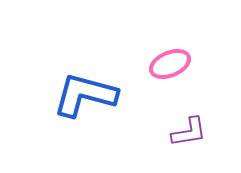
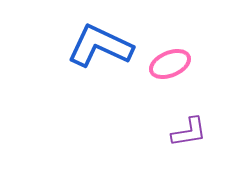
blue L-shape: moved 15 px right, 49 px up; rotated 10 degrees clockwise
